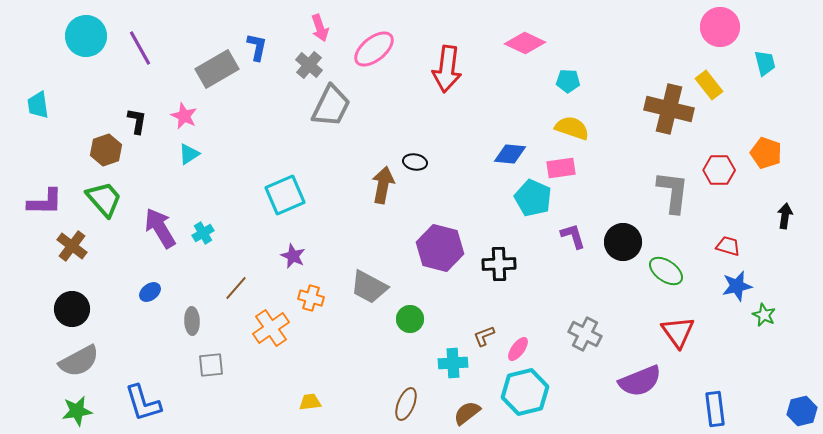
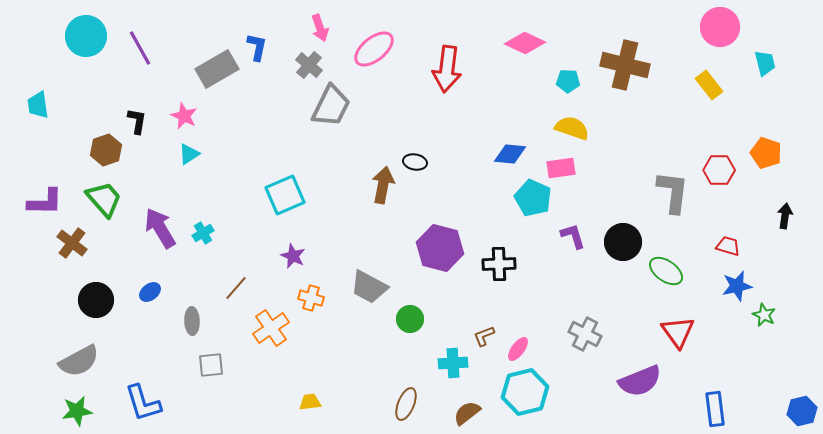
brown cross at (669, 109): moved 44 px left, 44 px up
brown cross at (72, 246): moved 3 px up
black circle at (72, 309): moved 24 px right, 9 px up
